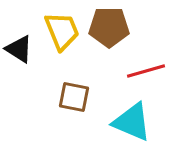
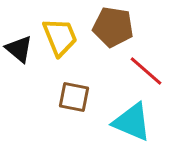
brown pentagon: moved 4 px right; rotated 9 degrees clockwise
yellow trapezoid: moved 2 px left, 6 px down
black triangle: rotated 8 degrees clockwise
red line: rotated 57 degrees clockwise
